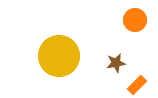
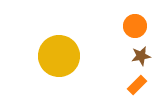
orange circle: moved 6 px down
brown star: moved 25 px right, 7 px up
